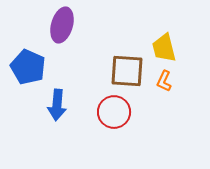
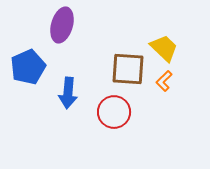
yellow trapezoid: rotated 148 degrees clockwise
blue pentagon: rotated 24 degrees clockwise
brown square: moved 1 px right, 2 px up
orange L-shape: rotated 20 degrees clockwise
blue arrow: moved 11 px right, 12 px up
